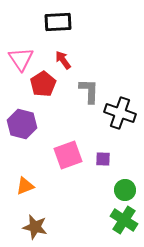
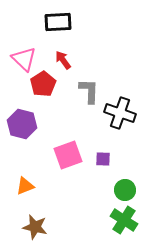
pink triangle: moved 3 px right; rotated 12 degrees counterclockwise
